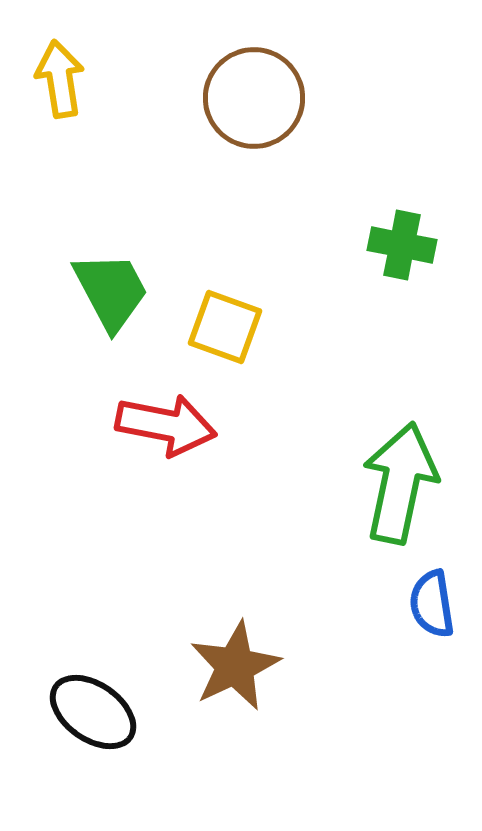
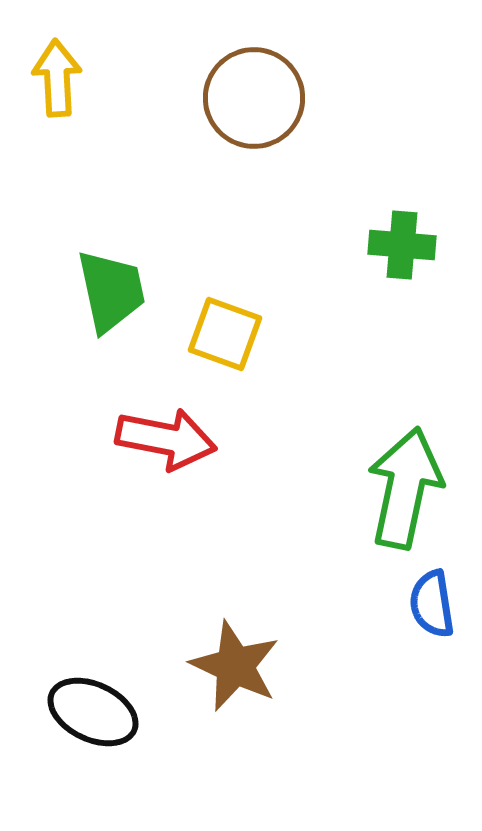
yellow arrow: moved 3 px left, 1 px up; rotated 6 degrees clockwise
green cross: rotated 6 degrees counterclockwise
green trapezoid: rotated 16 degrees clockwise
yellow square: moved 7 px down
red arrow: moved 14 px down
green arrow: moved 5 px right, 5 px down
brown star: rotated 22 degrees counterclockwise
black ellipse: rotated 10 degrees counterclockwise
